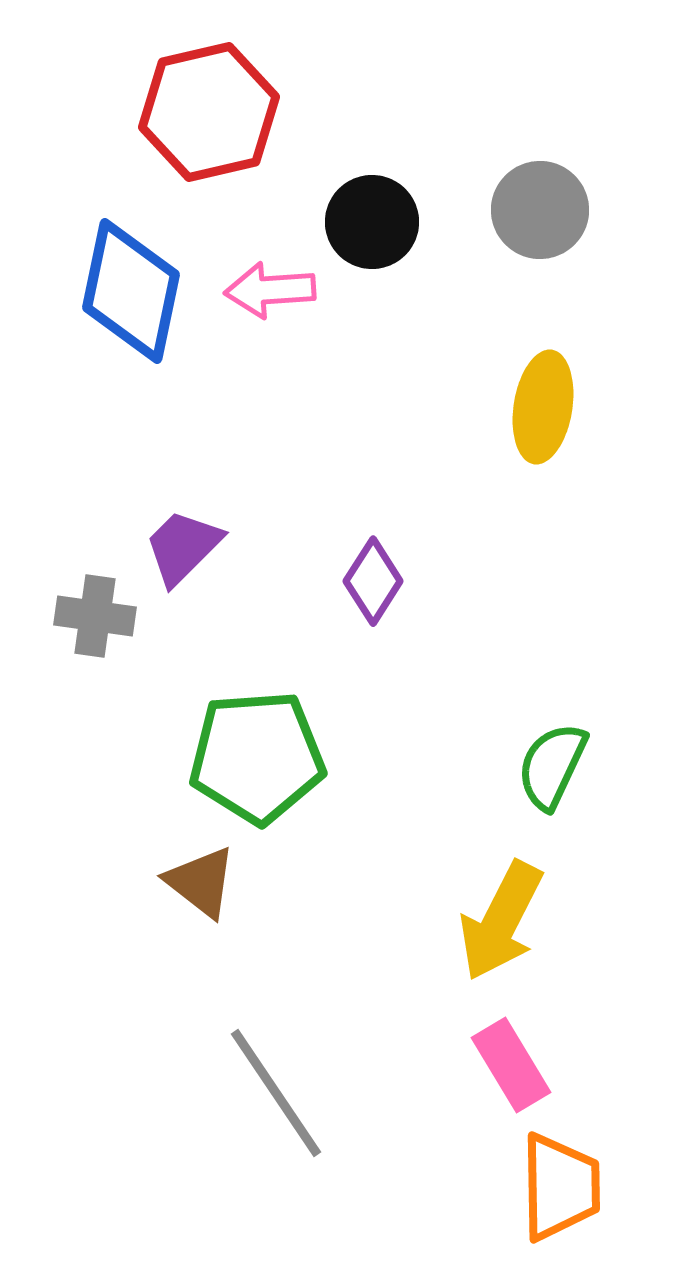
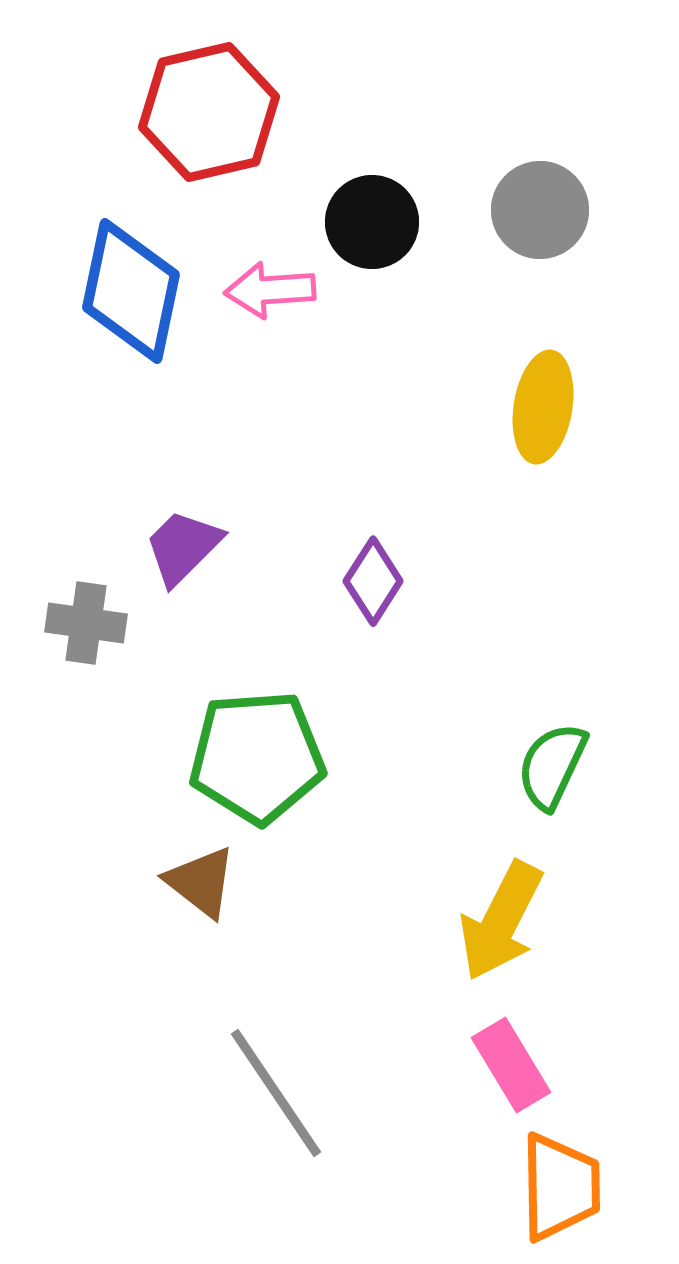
gray cross: moved 9 px left, 7 px down
